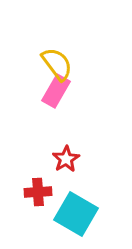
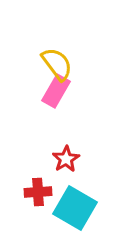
cyan square: moved 1 px left, 6 px up
